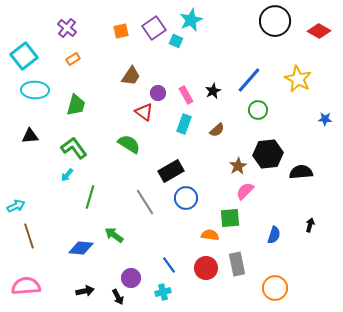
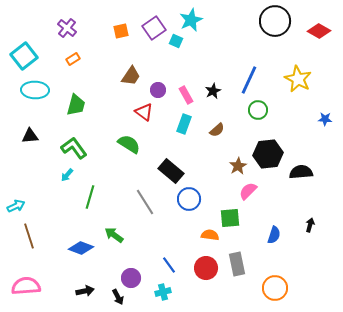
blue line at (249, 80): rotated 16 degrees counterclockwise
purple circle at (158, 93): moved 3 px up
black rectangle at (171, 171): rotated 70 degrees clockwise
pink semicircle at (245, 191): moved 3 px right
blue circle at (186, 198): moved 3 px right, 1 px down
blue diamond at (81, 248): rotated 15 degrees clockwise
